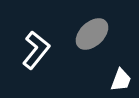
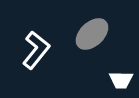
white trapezoid: rotated 70 degrees clockwise
